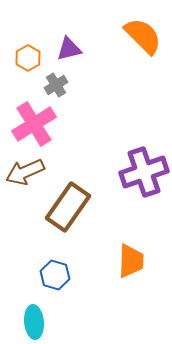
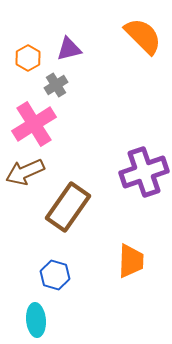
cyan ellipse: moved 2 px right, 2 px up
